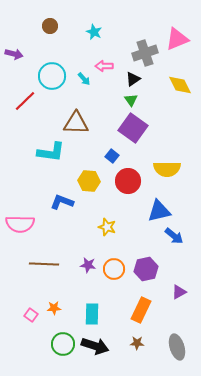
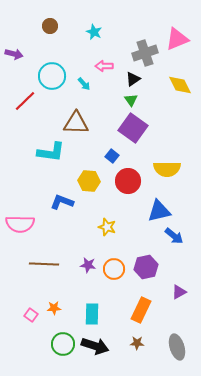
cyan arrow: moved 5 px down
purple hexagon: moved 2 px up
